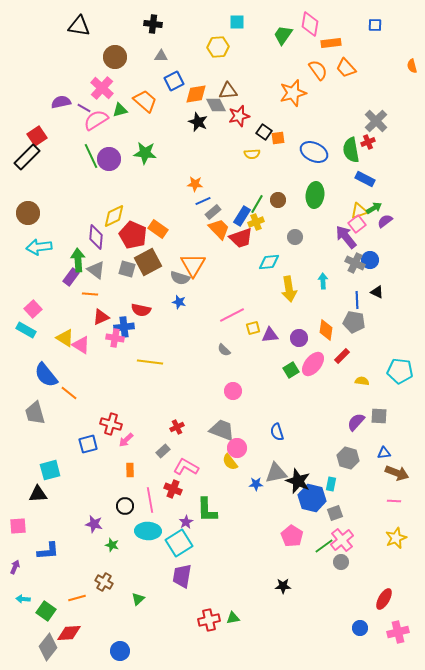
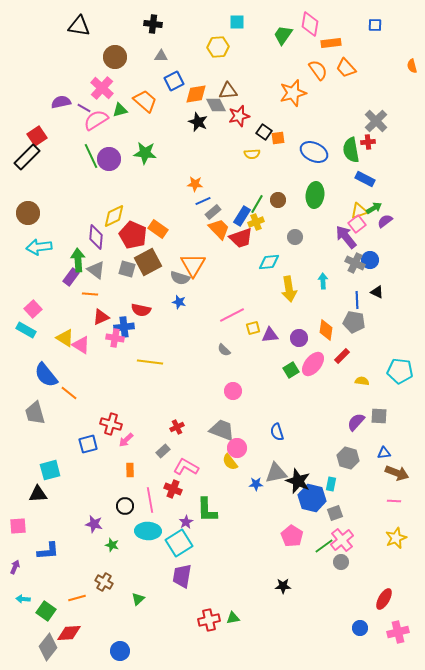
red cross at (368, 142): rotated 16 degrees clockwise
